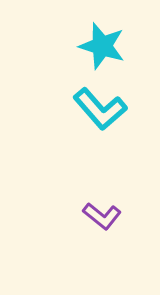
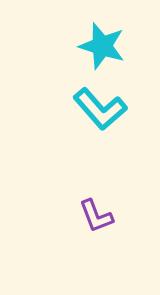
purple L-shape: moved 6 px left; rotated 30 degrees clockwise
